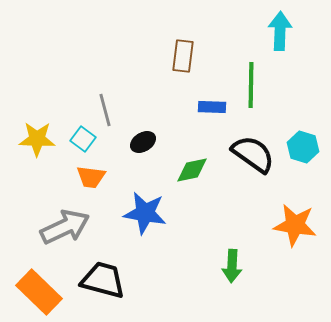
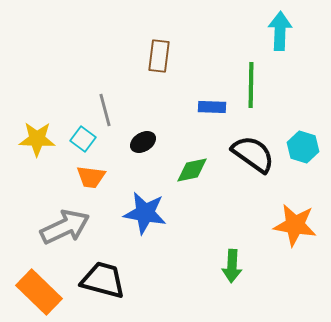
brown rectangle: moved 24 px left
